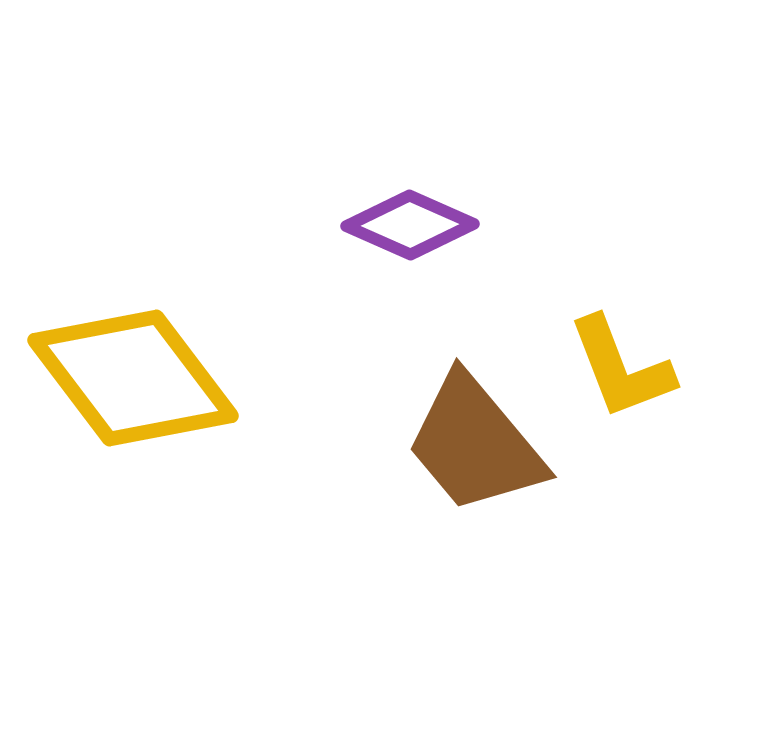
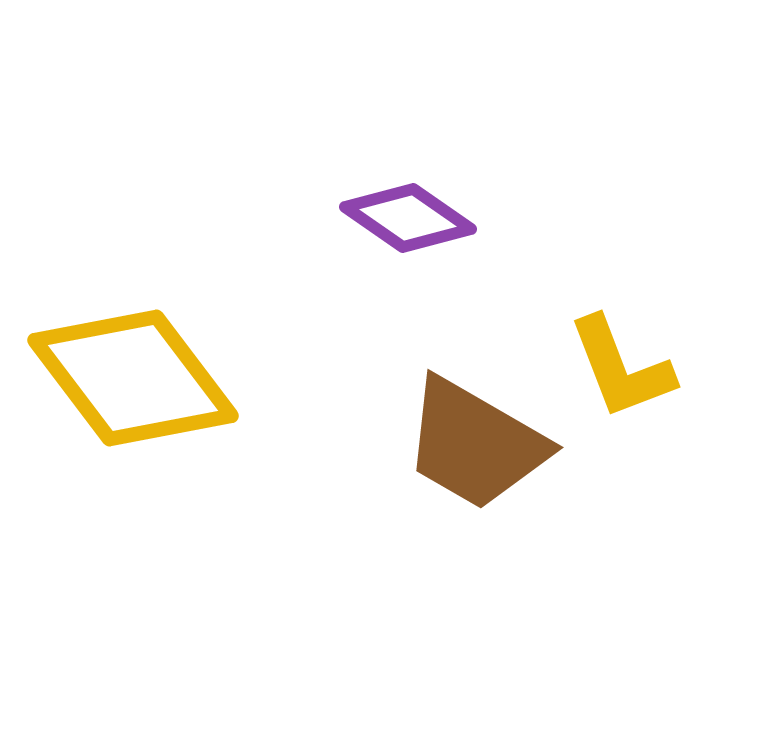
purple diamond: moved 2 px left, 7 px up; rotated 11 degrees clockwise
brown trapezoid: rotated 20 degrees counterclockwise
